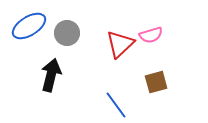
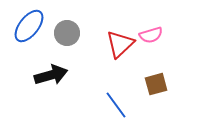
blue ellipse: rotated 20 degrees counterclockwise
black arrow: rotated 60 degrees clockwise
brown square: moved 2 px down
